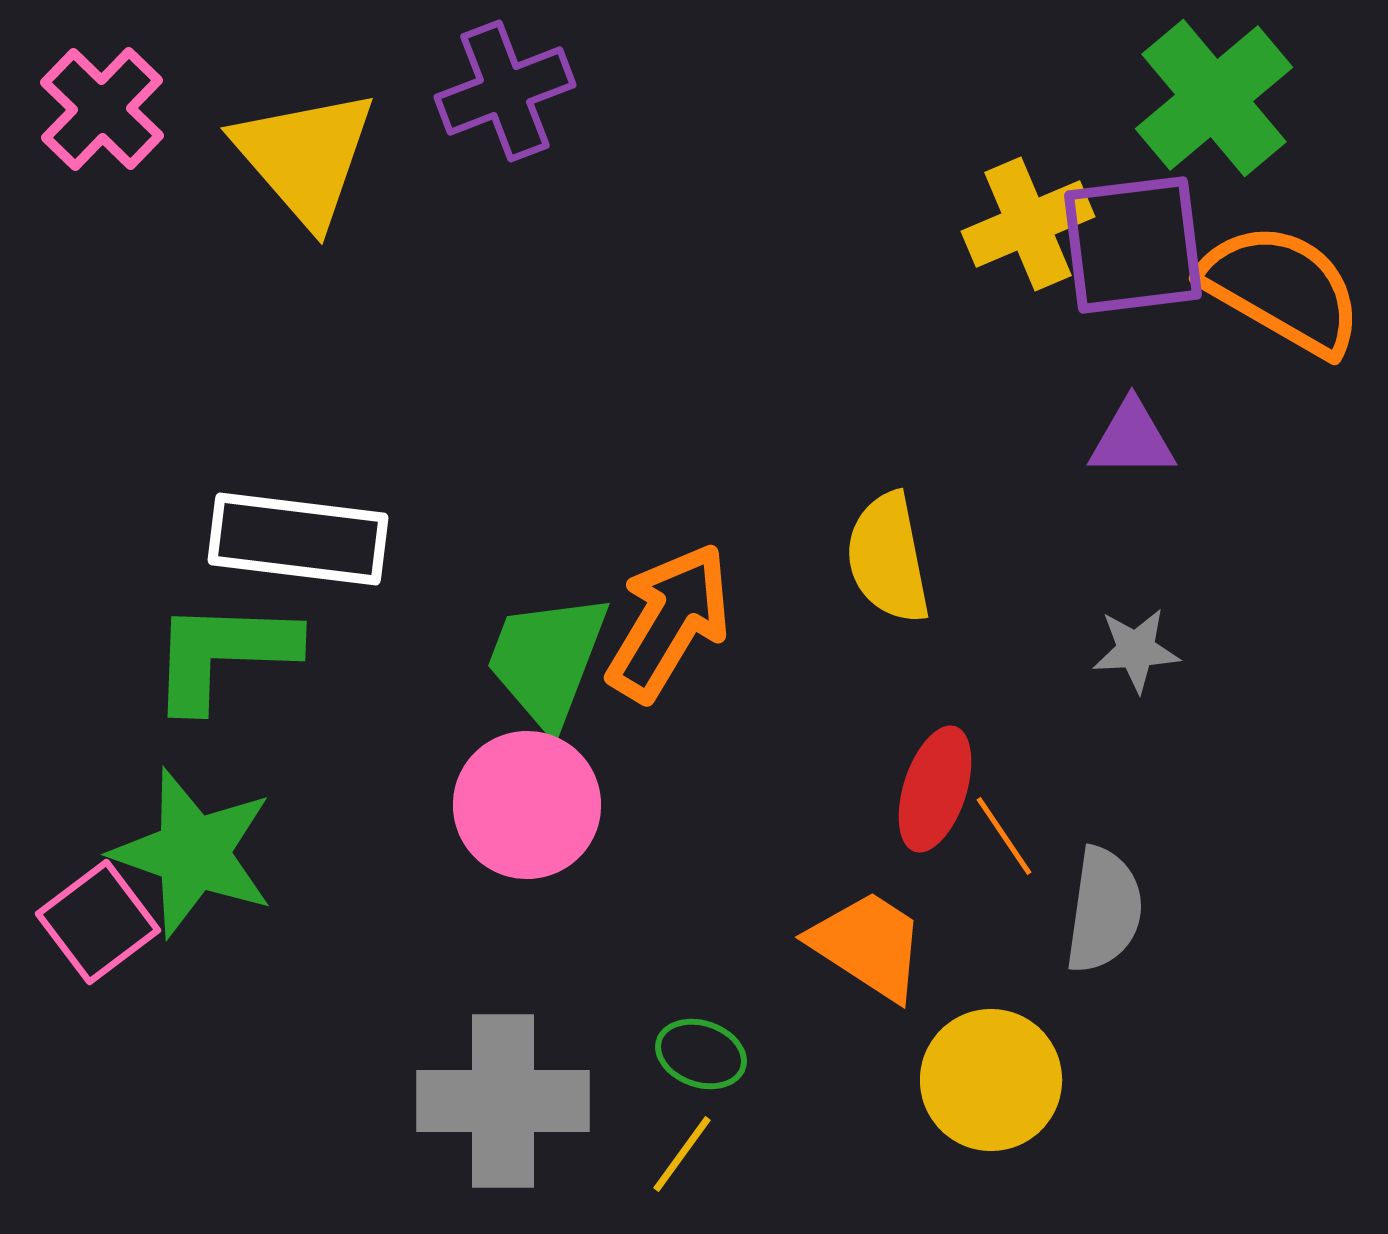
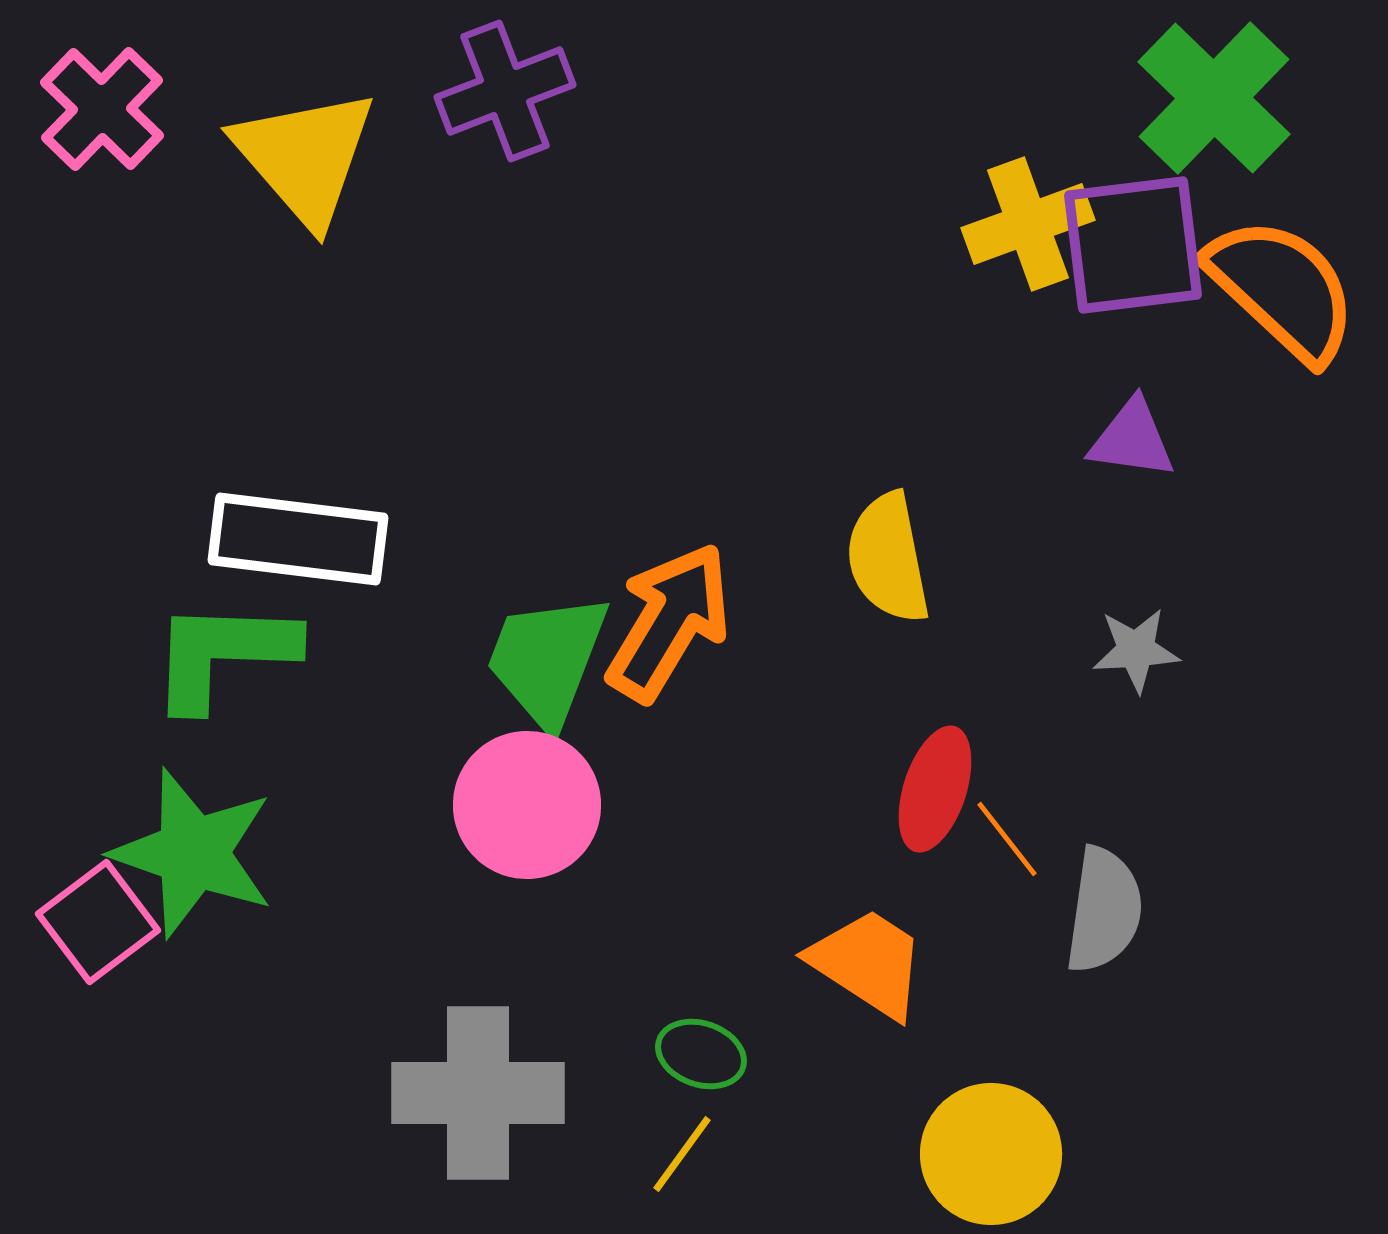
green cross: rotated 6 degrees counterclockwise
yellow cross: rotated 3 degrees clockwise
orange semicircle: rotated 13 degrees clockwise
purple triangle: rotated 8 degrees clockwise
orange line: moved 3 px right, 3 px down; rotated 4 degrees counterclockwise
orange trapezoid: moved 18 px down
yellow circle: moved 74 px down
gray cross: moved 25 px left, 8 px up
